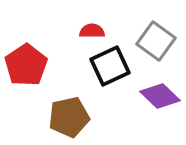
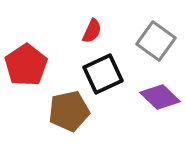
red semicircle: rotated 115 degrees clockwise
black square: moved 7 px left, 8 px down
purple diamond: moved 1 px down
brown pentagon: moved 6 px up
